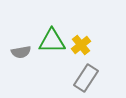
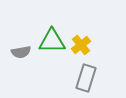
gray rectangle: rotated 16 degrees counterclockwise
